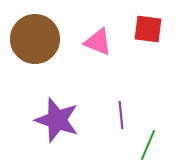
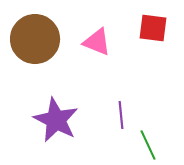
red square: moved 5 px right, 1 px up
pink triangle: moved 1 px left
purple star: moved 1 px left; rotated 9 degrees clockwise
green line: rotated 48 degrees counterclockwise
